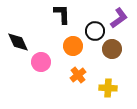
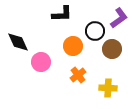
black L-shape: rotated 90 degrees clockwise
